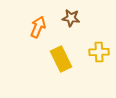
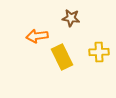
orange arrow: moved 1 px left, 9 px down; rotated 120 degrees counterclockwise
yellow rectangle: moved 1 px right, 2 px up
